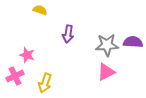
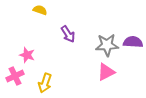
purple arrow: rotated 42 degrees counterclockwise
